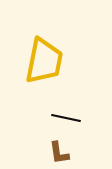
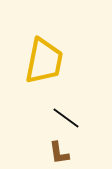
black line: rotated 24 degrees clockwise
